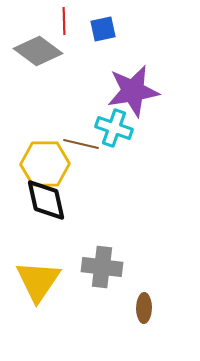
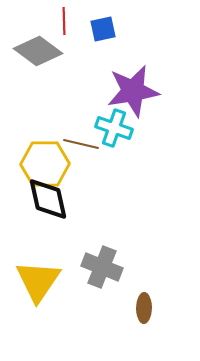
black diamond: moved 2 px right, 1 px up
gray cross: rotated 15 degrees clockwise
